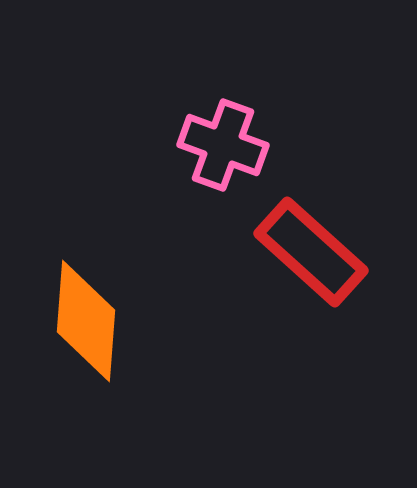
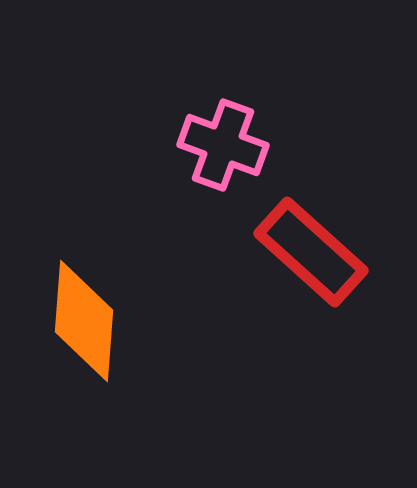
orange diamond: moved 2 px left
